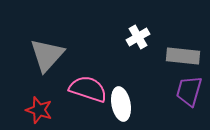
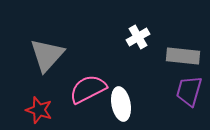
pink semicircle: rotated 45 degrees counterclockwise
